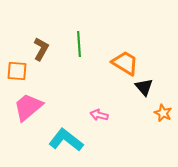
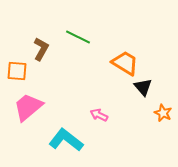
green line: moved 1 px left, 7 px up; rotated 60 degrees counterclockwise
black triangle: moved 1 px left
pink arrow: rotated 12 degrees clockwise
